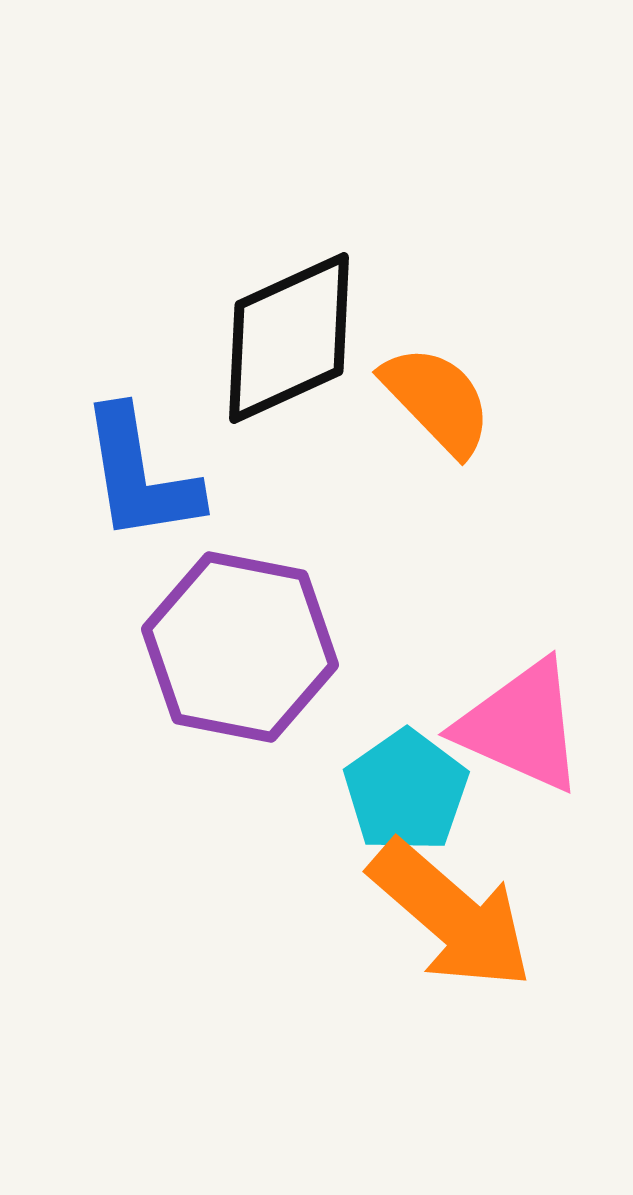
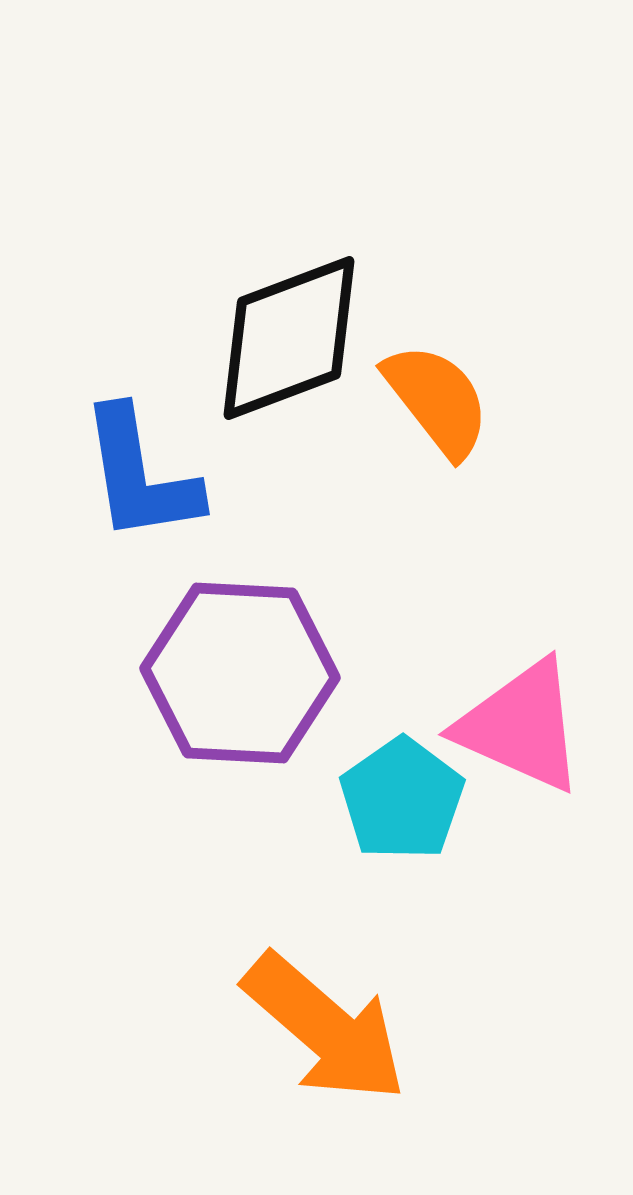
black diamond: rotated 4 degrees clockwise
orange semicircle: rotated 6 degrees clockwise
purple hexagon: moved 26 px down; rotated 8 degrees counterclockwise
cyan pentagon: moved 4 px left, 8 px down
orange arrow: moved 126 px left, 113 px down
